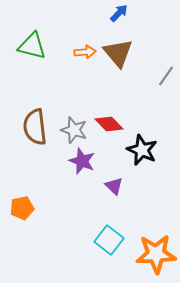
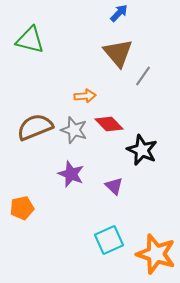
green triangle: moved 2 px left, 6 px up
orange arrow: moved 44 px down
gray line: moved 23 px left
brown semicircle: rotated 75 degrees clockwise
purple star: moved 11 px left, 13 px down
cyan square: rotated 28 degrees clockwise
orange star: rotated 21 degrees clockwise
